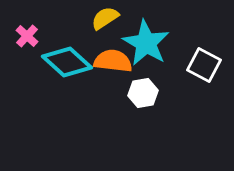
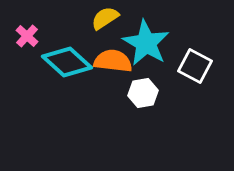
white square: moved 9 px left, 1 px down
